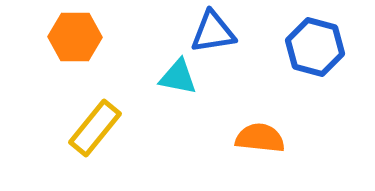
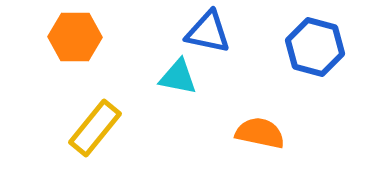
blue triangle: moved 5 px left; rotated 21 degrees clockwise
orange semicircle: moved 5 px up; rotated 6 degrees clockwise
